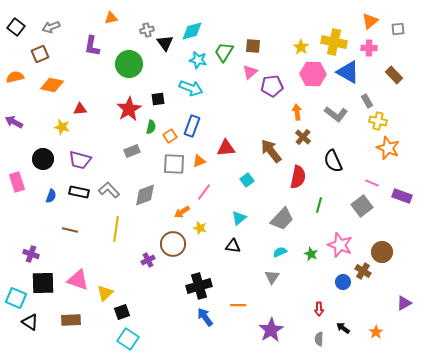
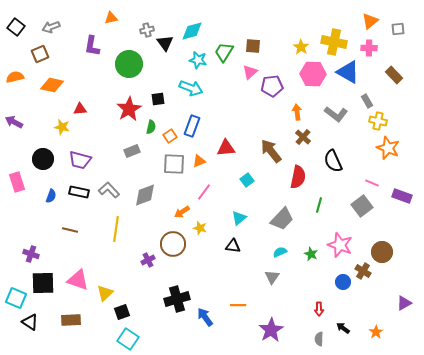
black cross at (199, 286): moved 22 px left, 13 px down
